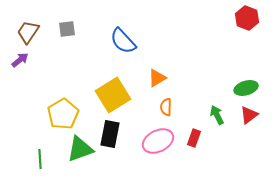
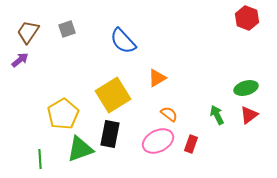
gray square: rotated 12 degrees counterclockwise
orange semicircle: moved 3 px right, 7 px down; rotated 126 degrees clockwise
red rectangle: moved 3 px left, 6 px down
